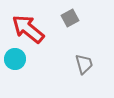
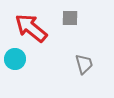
gray square: rotated 30 degrees clockwise
red arrow: moved 3 px right, 1 px up
